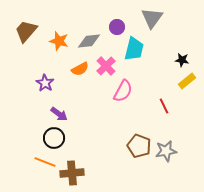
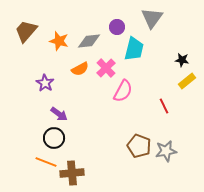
pink cross: moved 2 px down
orange line: moved 1 px right
